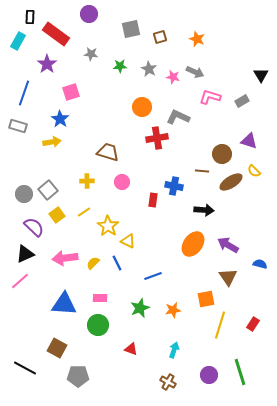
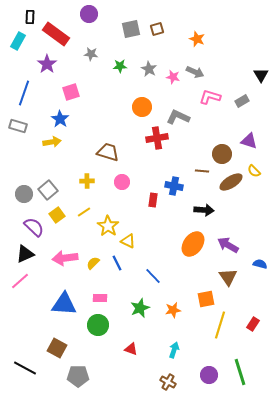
brown square at (160, 37): moved 3 px left, 8 px up
blue line at (153, 276): rotated 66 degrees clockwise
